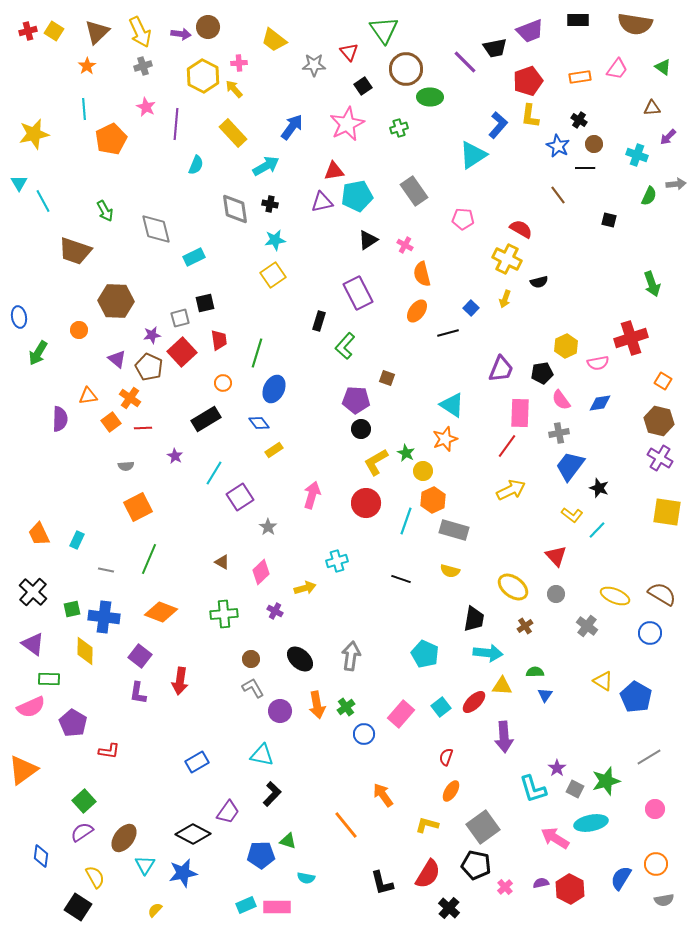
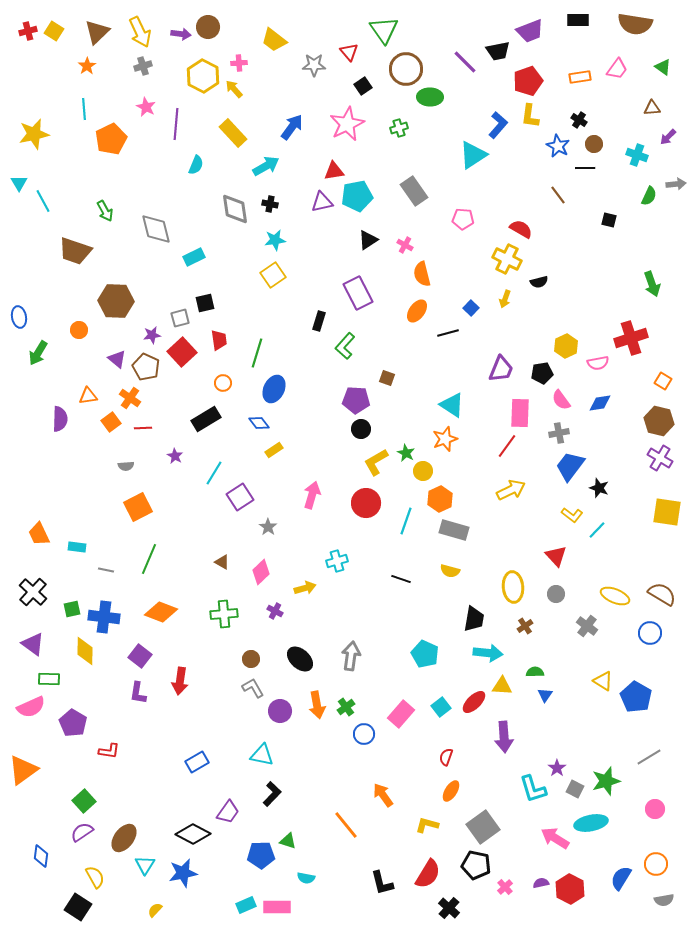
black trapezoid at (495, 48): moved 3 px right, 3 px down
brown pentagon at (149, 367): moved 3 px left
orange hexagon at (433, 500): moved 7 px right, 1 px up
cyan rectangle at (77, 540): moved 7 px down; rotated 72 degrees clockwise
yellow ellipse at (513, 587): rotated 48 degrees clockwise
